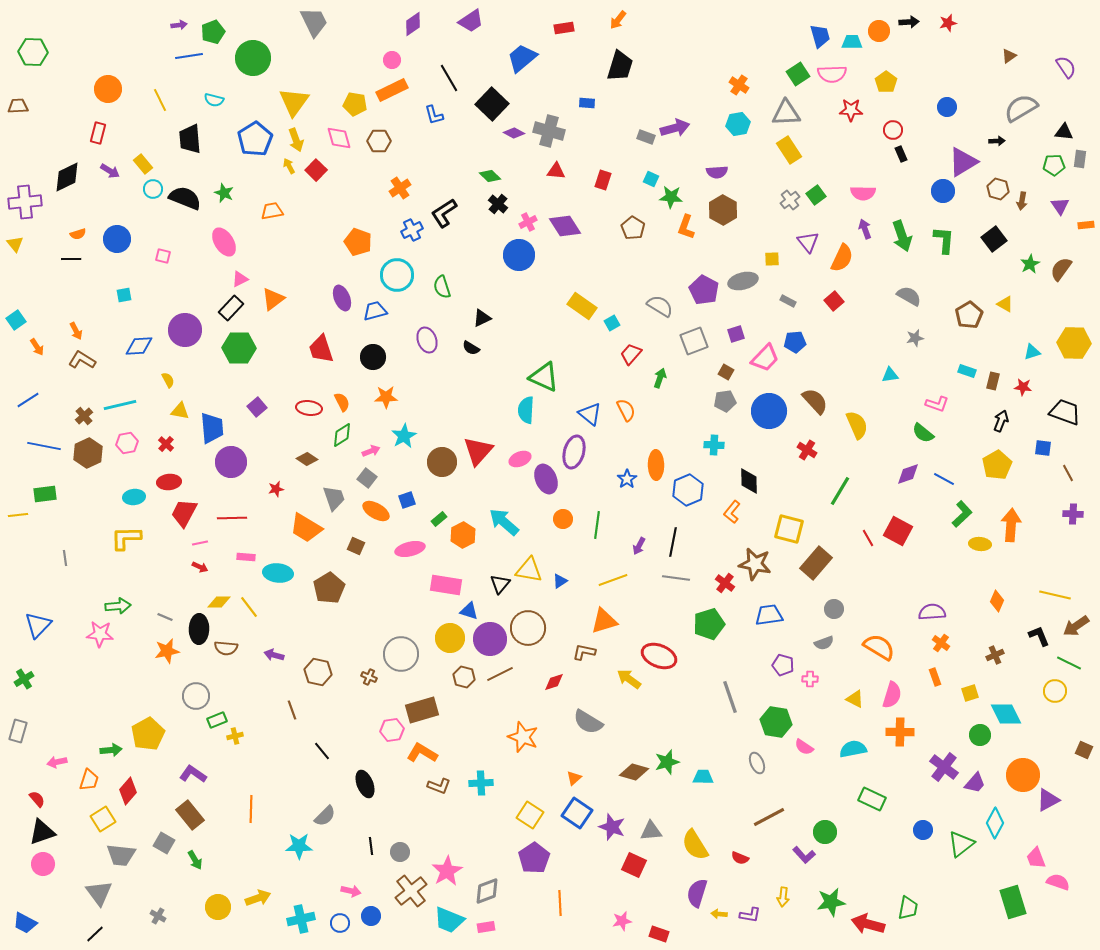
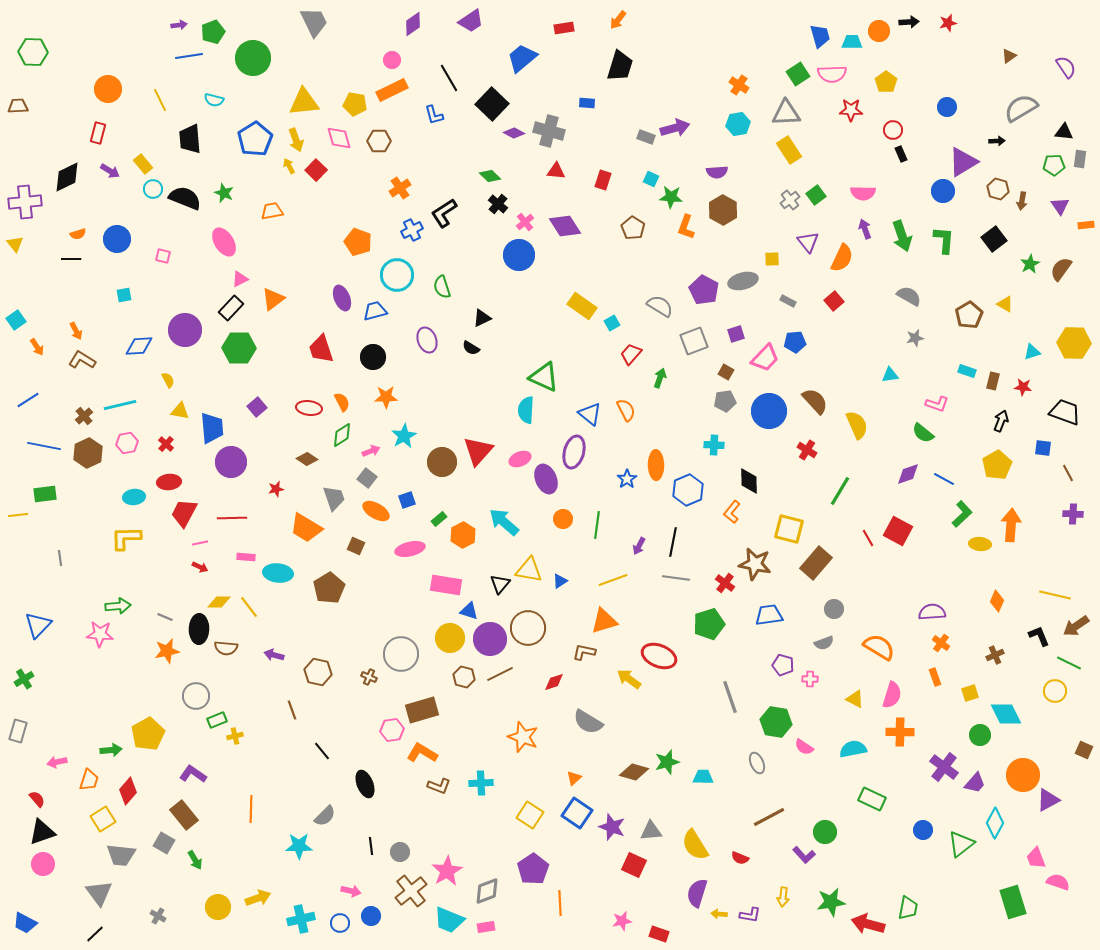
yellow triangle at (294, 102): moved 10 px right; rotated 48 degrees clockwise
pink cross at (528, 222): moved 3 px left; rotated 12 degrees counterclockwise
gray line at (65, 558): moved 5 px left
brown rectangle at (190, 815): moved 6 px left
purple pentagon at (534, 858): moved 1 px left, 11 px down
